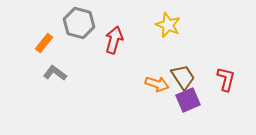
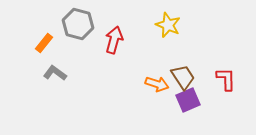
gray hexagon: moved 1 px left, 1 px down
red L-shape: rotated 15 degrees counterclockwise
